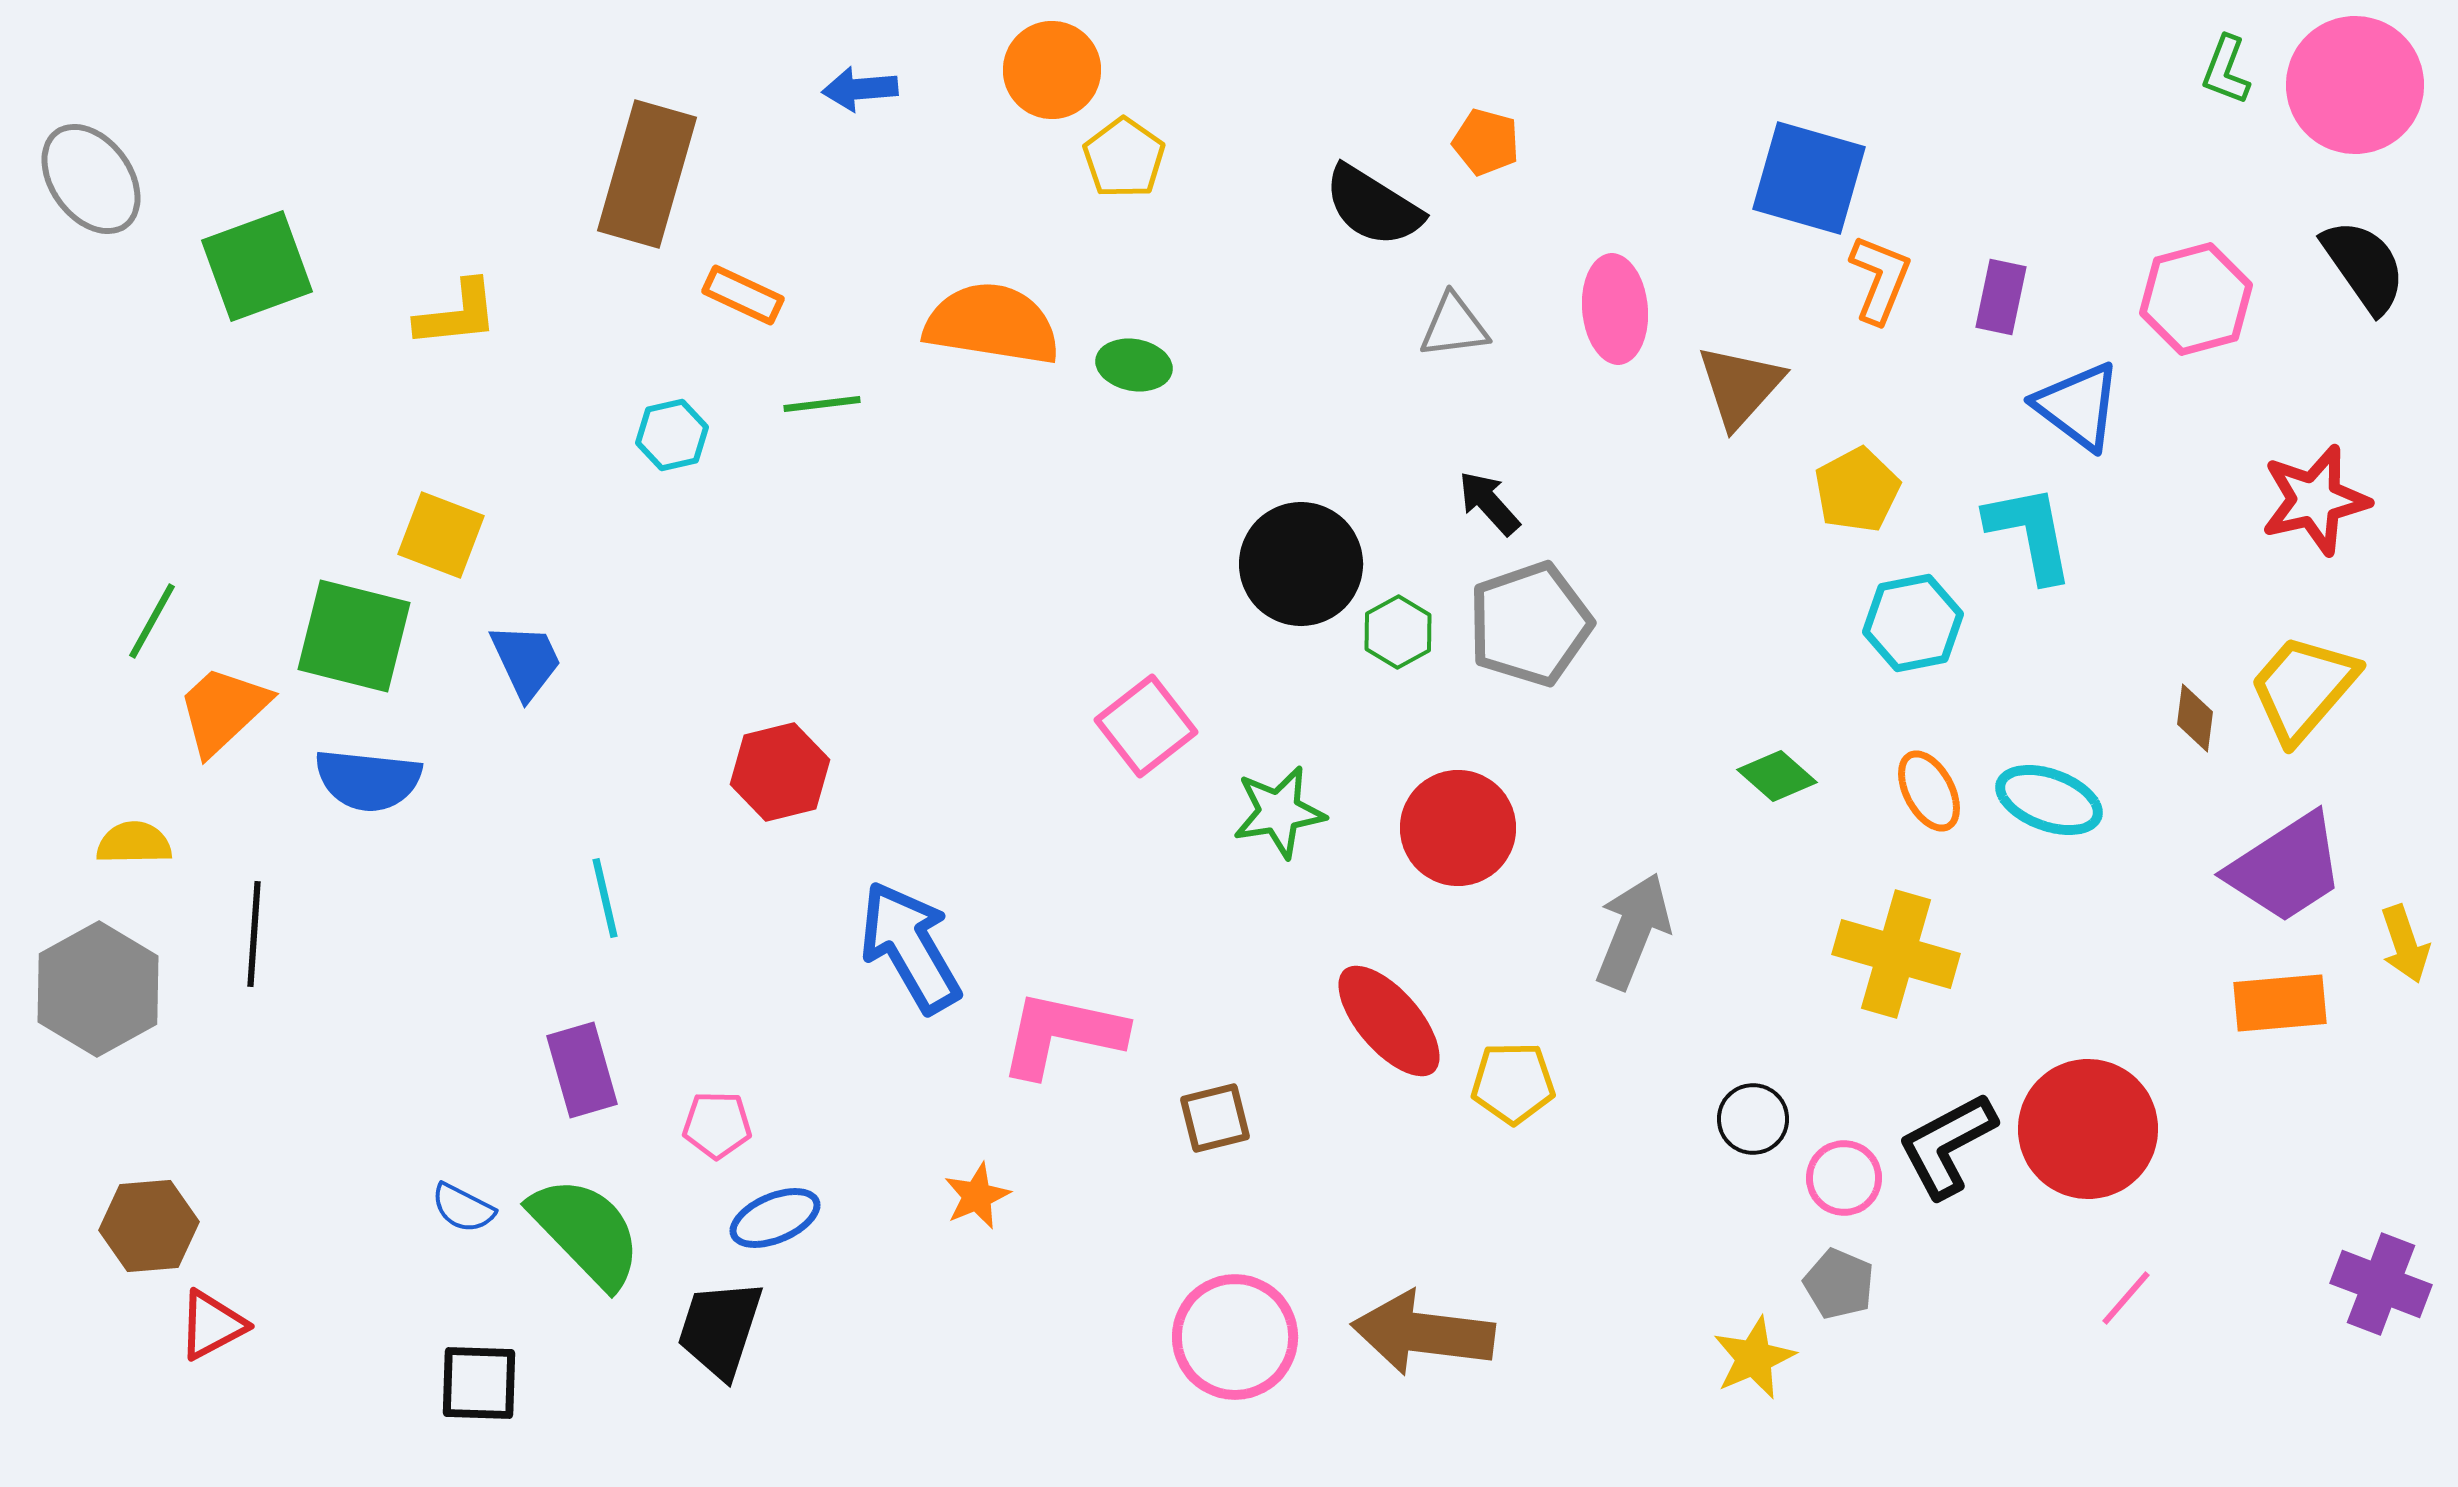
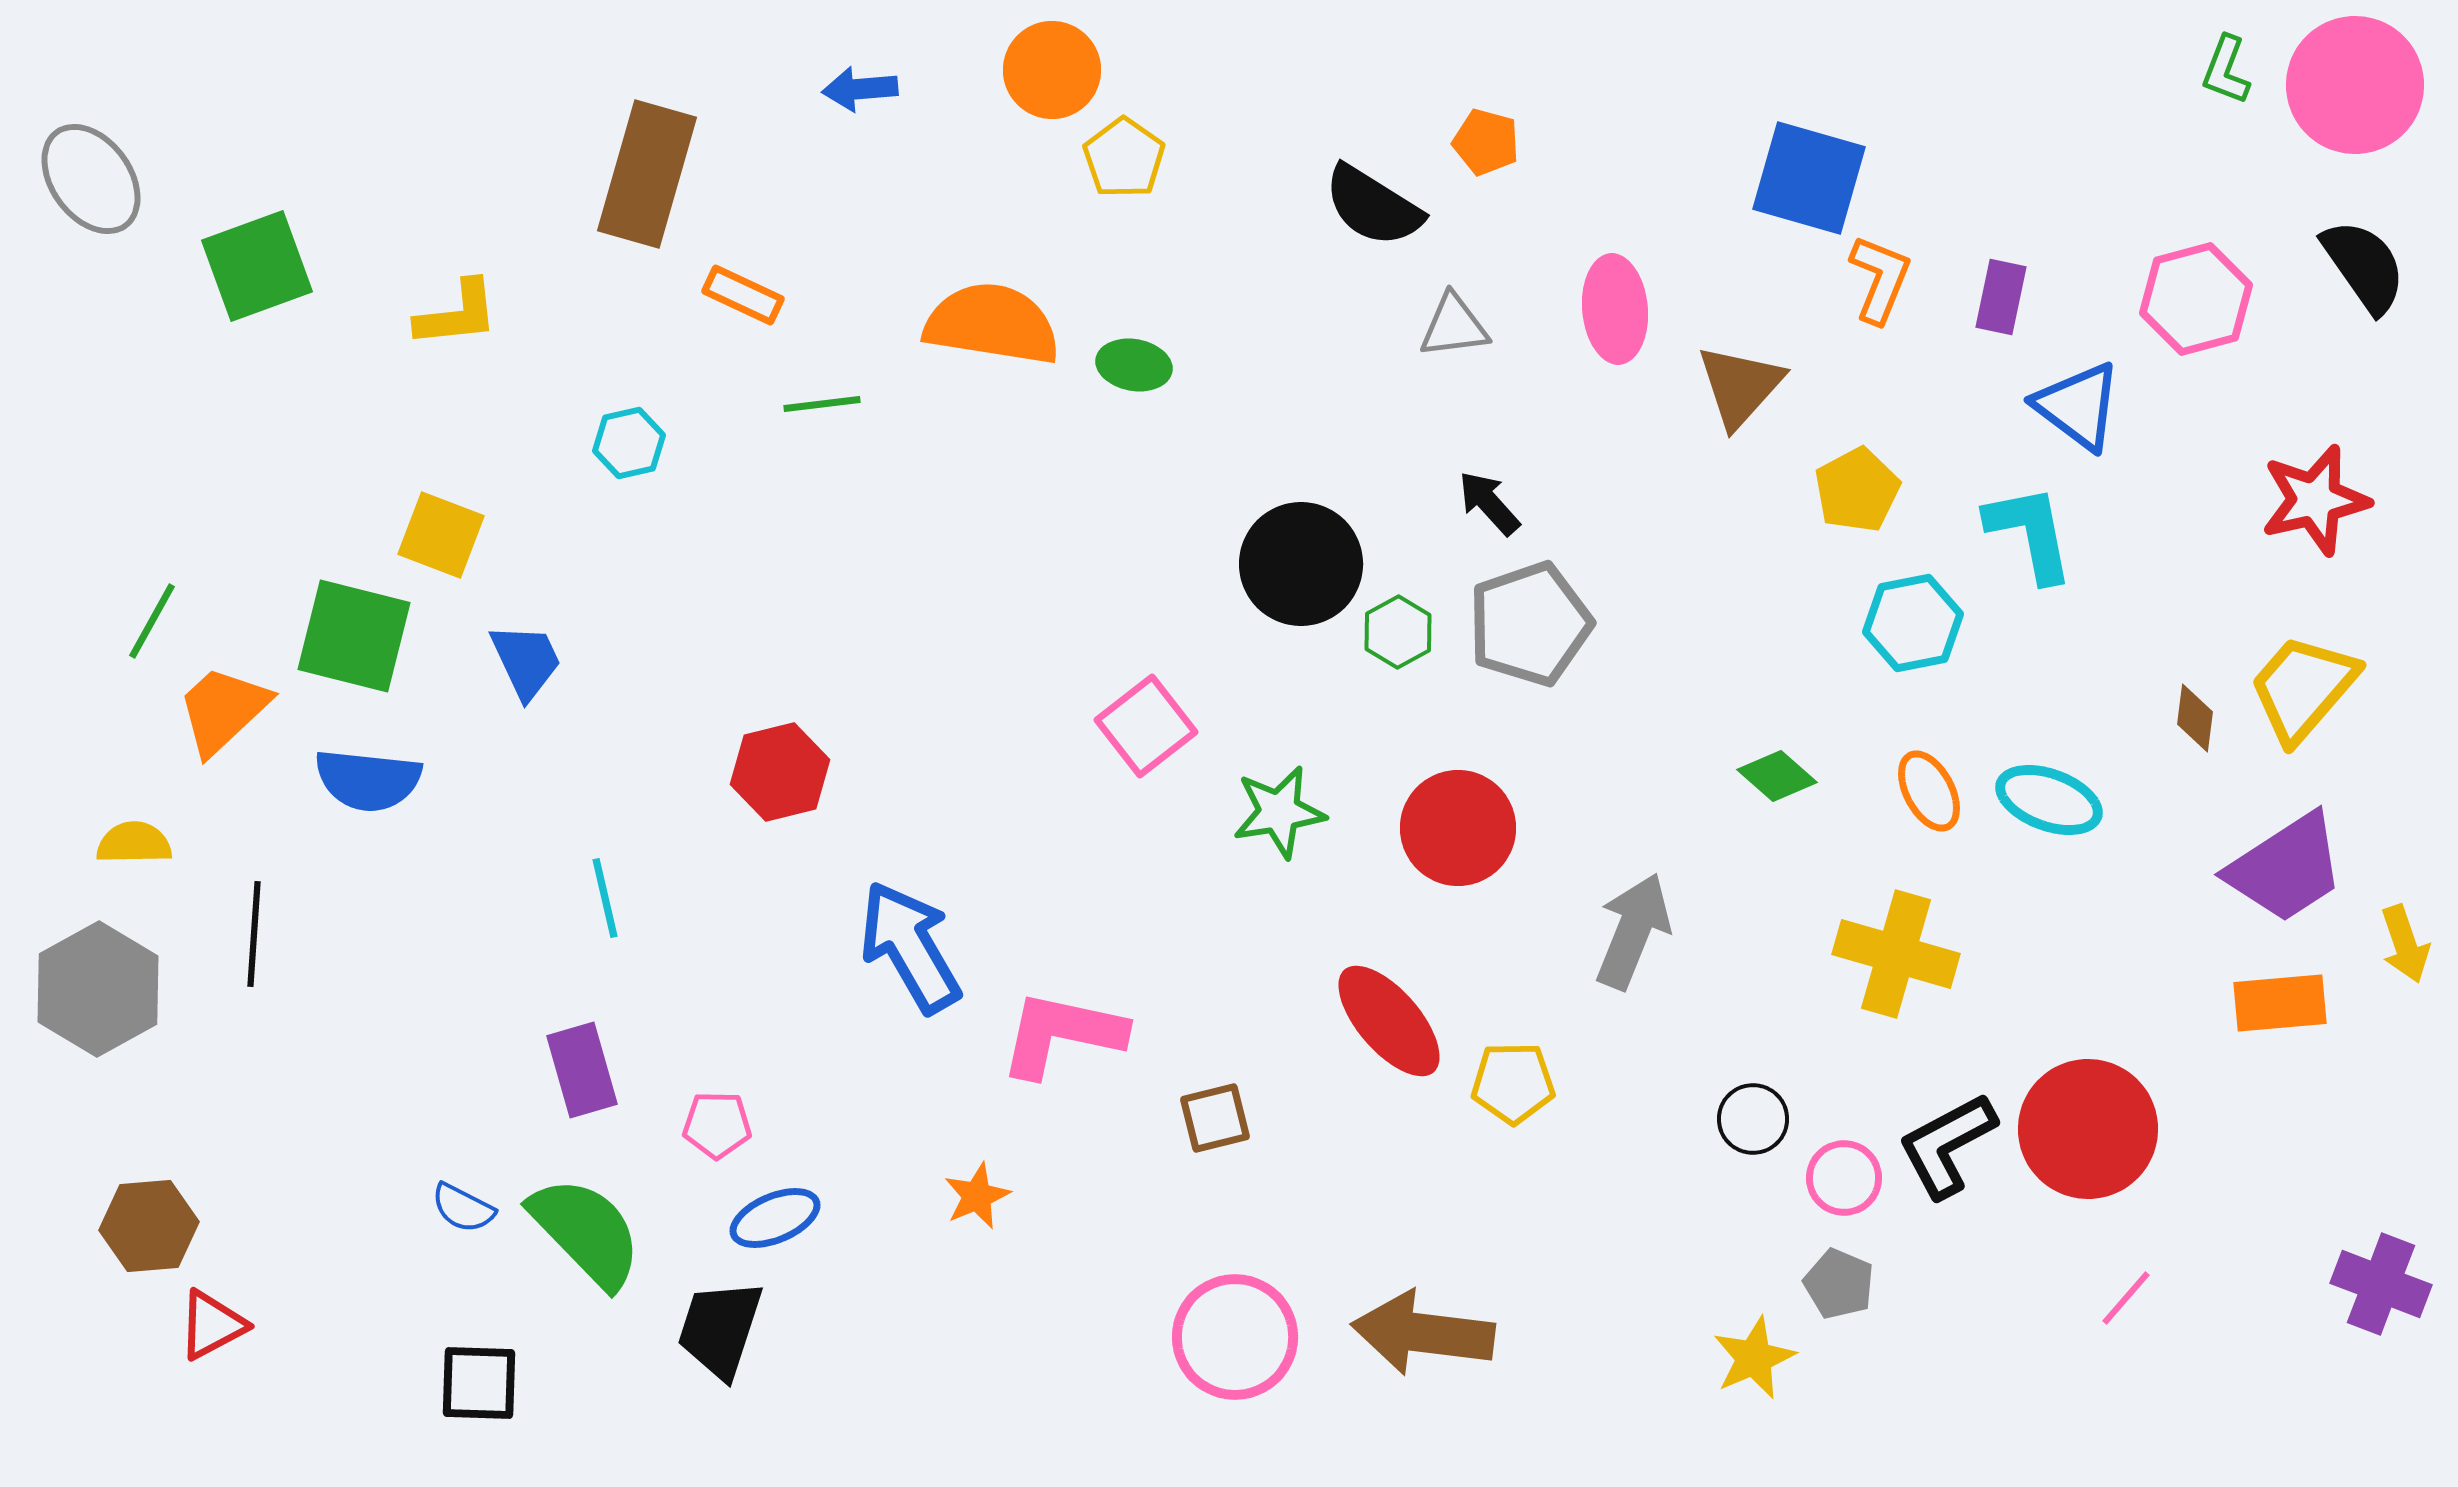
cyan hexagon at (672, 435): moved 43 px left, 8 px down
